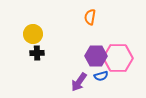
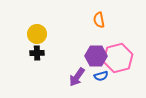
orange semicircle: moved 9 px right, 3 px down; rotated 21 degrees counterclockwise
yellow circle: moved 4 px right
pink hexagon: rotated 16 degrees counterclockwise
purple arrow: moved 2 px left, 5 px up
